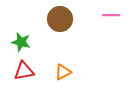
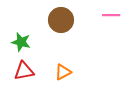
brown circle: moved 1 px right, 1 px down
